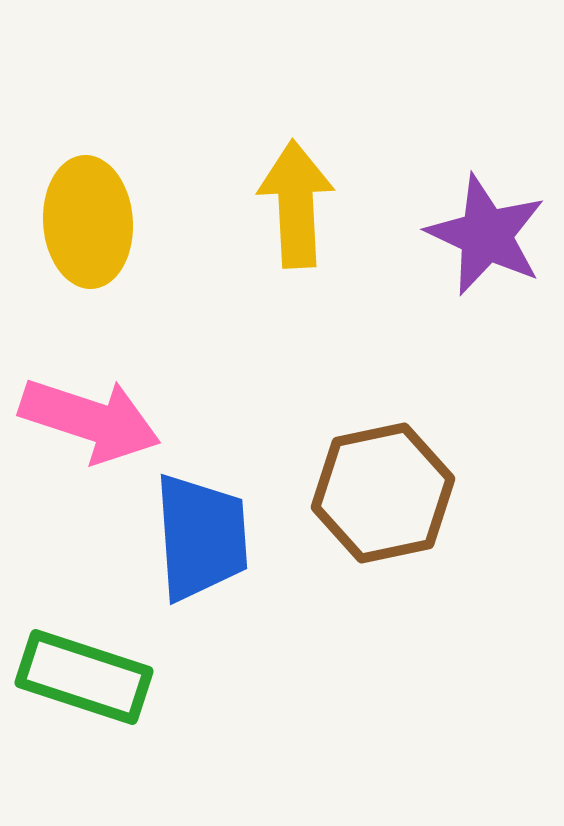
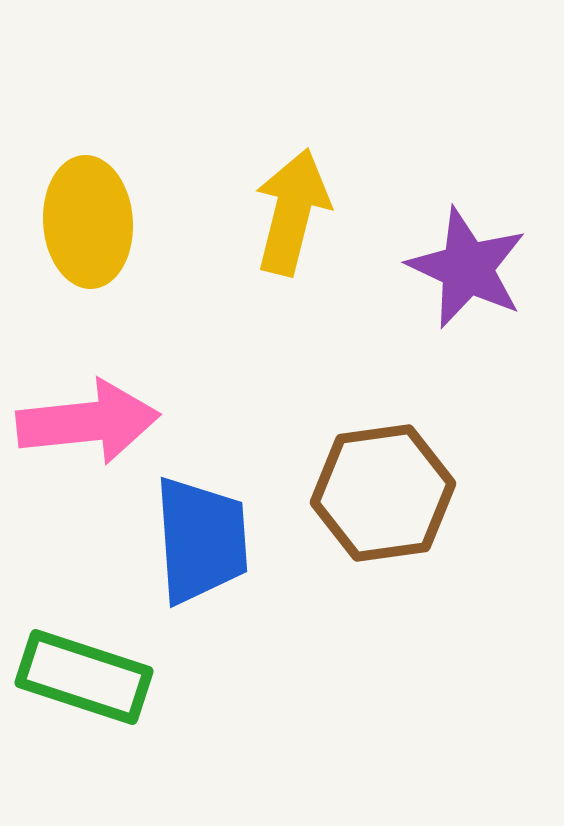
yellow arrow: moved 4 px left, 8 px down; rotated 17 degrees clockwise
purple star: moved 19 px left, 33 px down
pink arrow: moved 2 px left, 2 px down; rotated 24 degrees counterclockwise
brown hexagon: rotated 4 degrees clockwise
blue trapezoid: moved 3 px down
